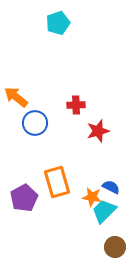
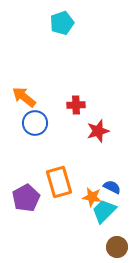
cyan pentagon: moved 4 px right
orange arrow: moved 8 px right
orange rectangle: moved 2 px right
blue semicircle: moved 1 px right
purple pentagon: moved 2 px right
brown circle: moved 2 px right
